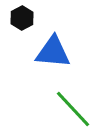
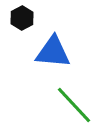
green line: moved 1 px right, 4 px up
